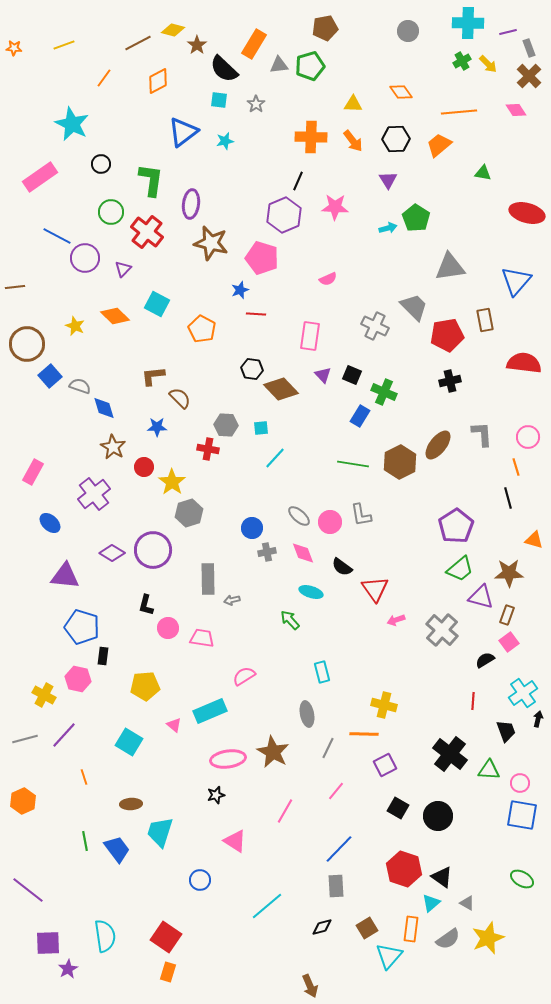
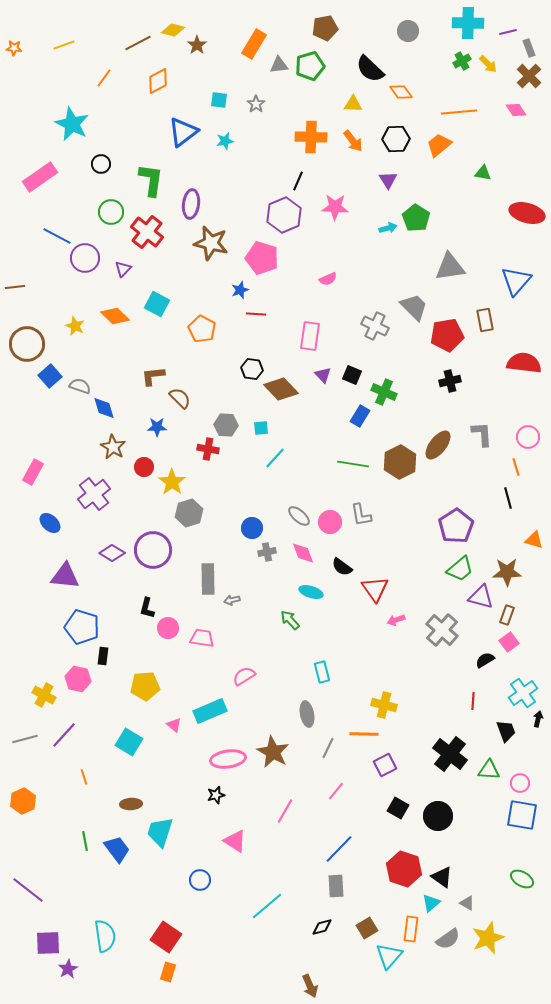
black semicircle at (224, 69): moved 146 px right
brown star at (509, 573): moved 2 px left, 1 px up
black L-shape at (146, 605): moved 1 px right, 3 px down
